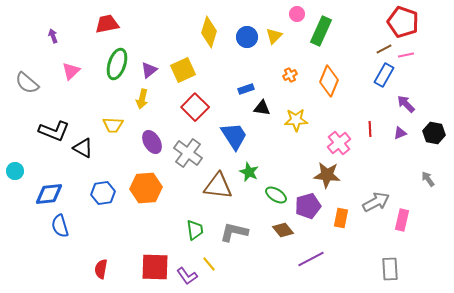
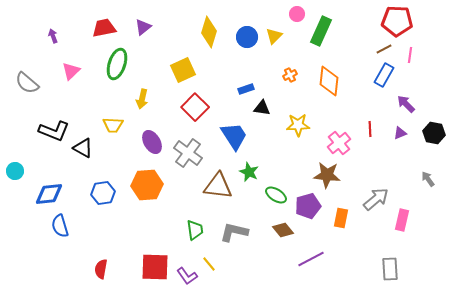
red pentagon at (403, 22): moved 6 px left, 1 px up; rotated 16 degrees counterclockwise
red trapezoid at (107, 24): moved 3 px left, 4 px down
pink line at (406, 55): moved 4 px right; rotated 70 degrees counterclockwise
purple triangle at (149, 70): moved 6 px left, 43 px up
orange diamond at (329, 81): rotated 16 degrees counterclockwise
yellow star at (296, 120): moved 2 px right, 5 px down
orange hexagon at (146, 188): moved 1 px right, 3 px up
gray arrow at (376, 202): moved 3 px up; rotated 12 degrees counterclockwise
